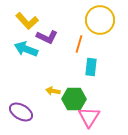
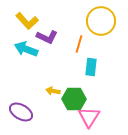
yellow circle: moved 1 px right, 1 px down
